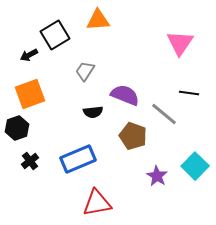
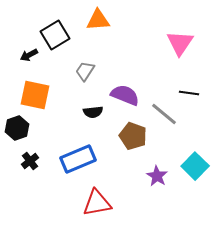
orange square: moved 5 px right, 1 px down; rotated 32 degrees clockwise
